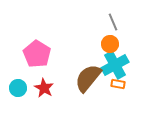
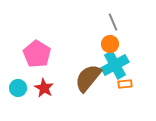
orange rectangle: moved 7 px right; rotated 16 degrees counterclockwise
